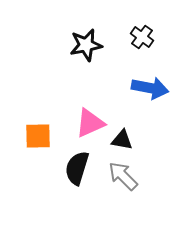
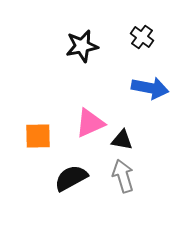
black star: moved 4 px left, 1 px down
black semicircle: moved 6 px left, 10 px down; rotated 44 degrees clockwise
gray arrow: rotated 28 degrees clockwise
